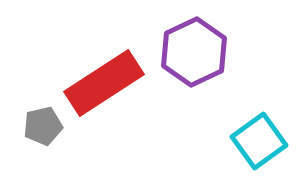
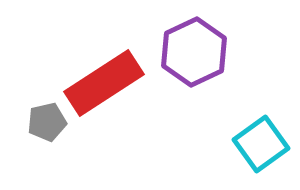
gray pentagon: moved 4 px right, 4 px up
cyan square: moved 2 px right, 3 px down
